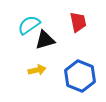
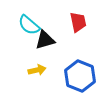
cyan semicircle: rotated 105 degrees counterclockwise
